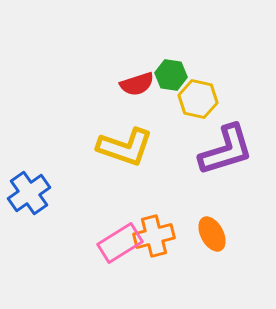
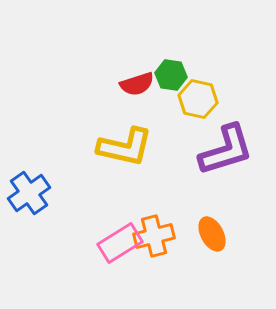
yellow L-shape: rotated 6 degrees counterclockwise
